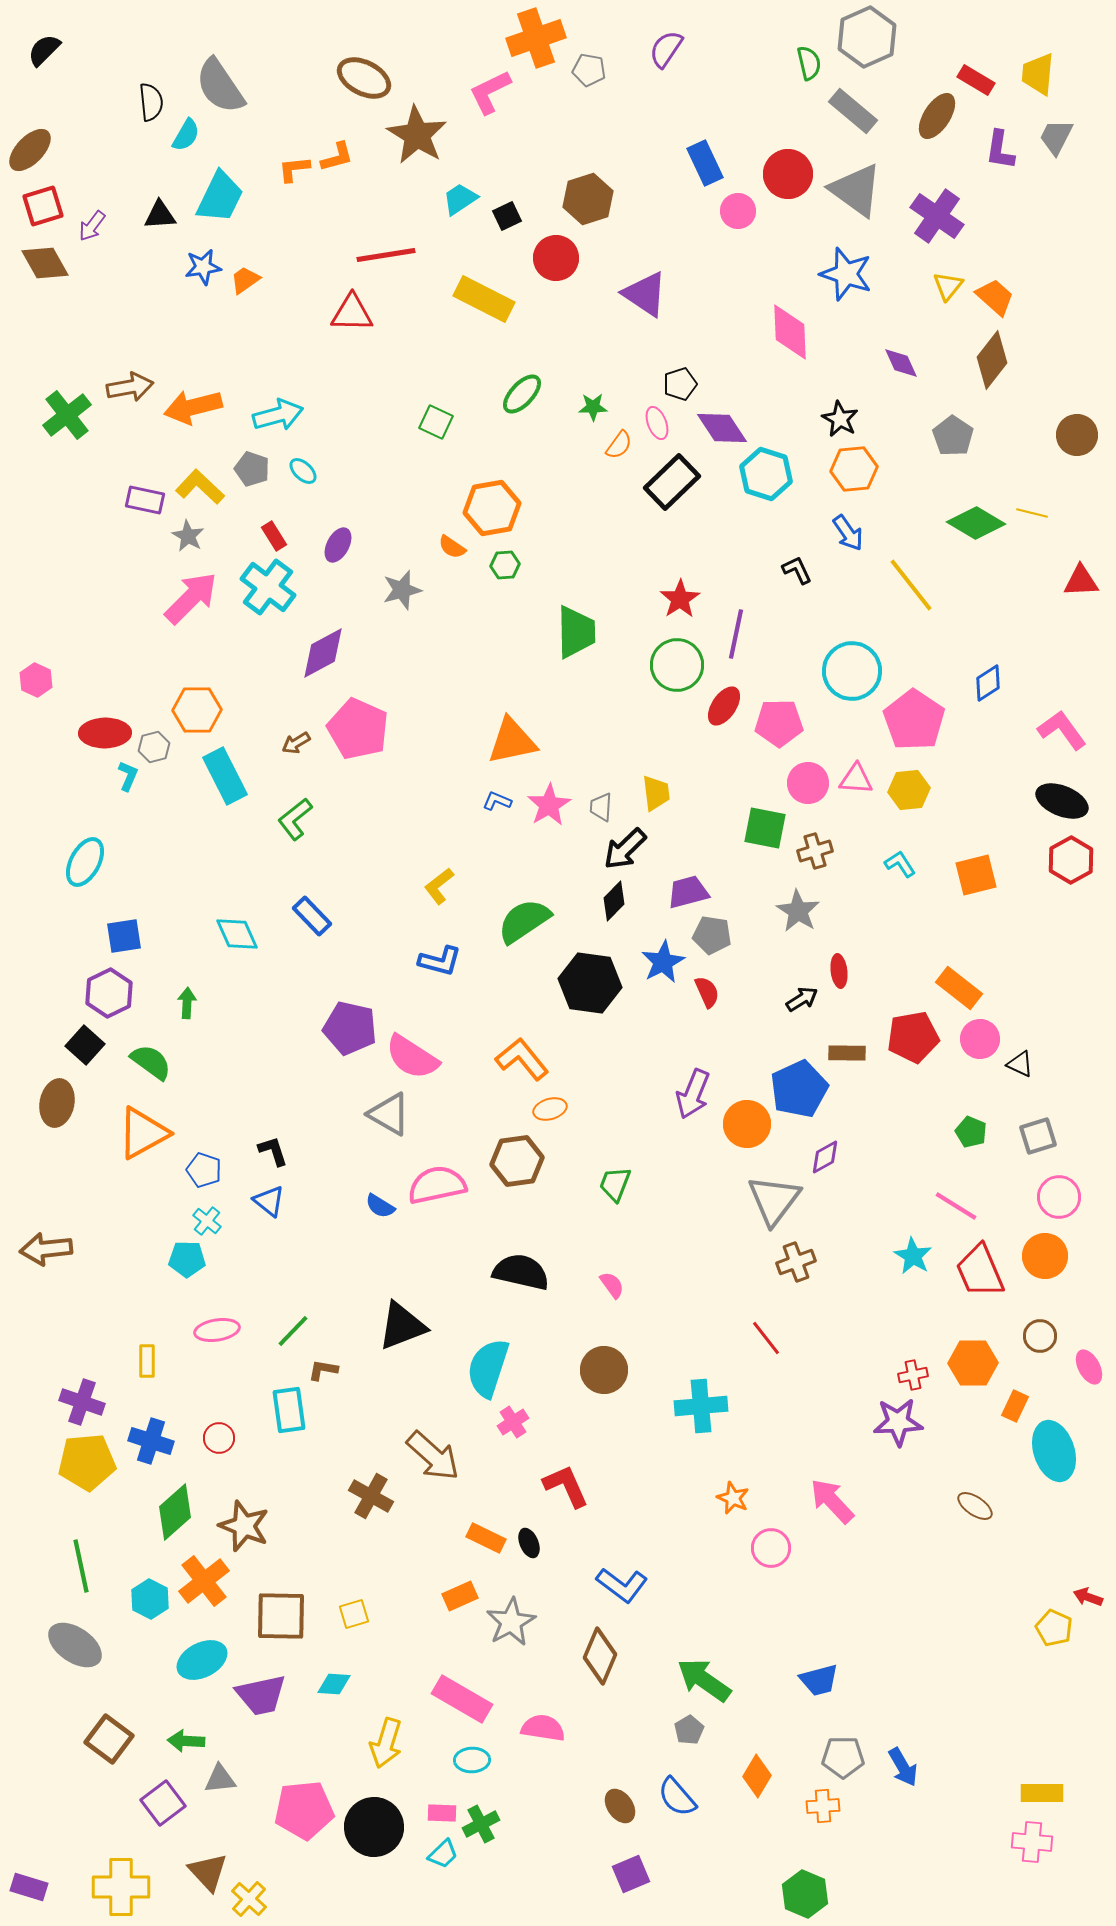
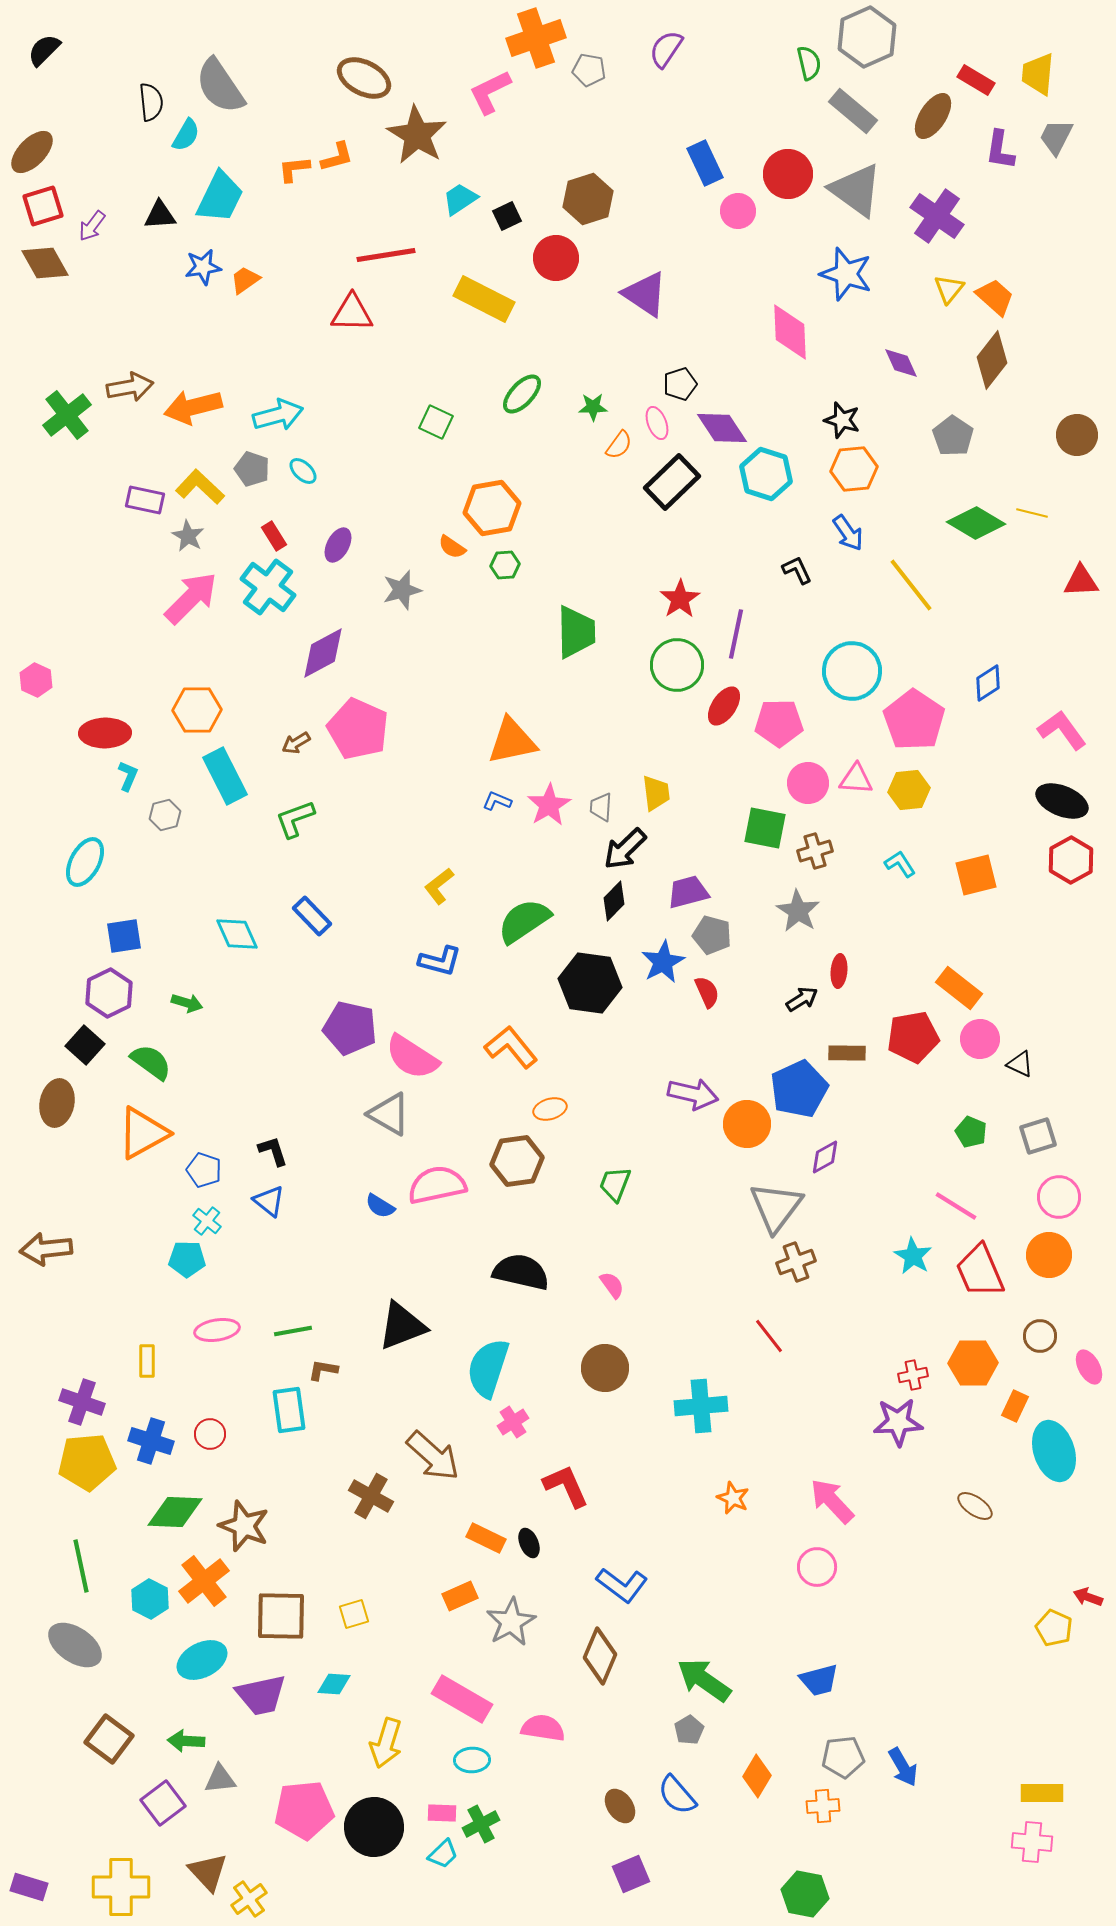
brown ellipse at (937, 116): moved 4 px left
brown ellipse at (30, 150): moved 2 px right, 2 px down
yellow triangle at (948, 286): moved 1 px right, 3 px down
black star at (840, 419): moved 2 px right, 1 px down; rotated 12 degrees counterclockwise
gray hexagon at (154, 747): moved 11 px right, 68 px down
green L-shape at (295, 819): rotated 18 degrees clockwise
gray pentagon at (712, 935): rotated 6 degrees clockwise
red ellipse at (839, 971): rotated 12 degrees clockwise
green arrow at (187, 1003): rotated 104 degrees clockwise
orange L-shape at (522, 1059): moved 11 px left, 12 px up
purple arrow at (693, 1094): rotated 99 degrees counterclockwise
gray triangle at (774, 1200): moved 2 px right, 7 px down
orange circle at (1045, 1256): moved 4 px right, 1 px up
green line at (293, 1331): rotated 36 degrees clockwise
red line at (766, 1338): moved 3 px right, 2 px up
brown circle at (604, 1370): moved 1 px right, 2 px up
red circle at (219, 1438): moved 9 px left, 4 px up
green diamond at (175, 1512): rotated 44 degrees clockwise
pink circle at (771, 1548): moved 46 px right, 19 px down
gray pentagon at (843, 1757): rotated 6 degrees counterclockwise
blue semicircle at (677, 1797): moved 2 px up
green hexagon at (805, 1894): rotated 12 degrees counterclockwise
yellow cross at (249, 1899): rotated 12 degrees clockwise
